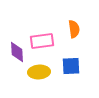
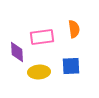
pink rectangle: moved 4 px up
